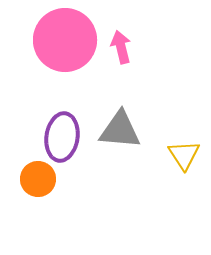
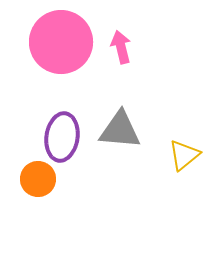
pink circle: moved 4 px left, 2 px down
yellow triangle: rotated 24 degrees clockwise
